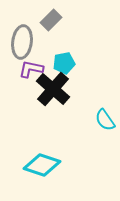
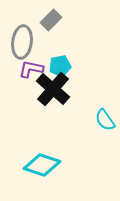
cyan pentagon: moved 4 px left, 3 px down
